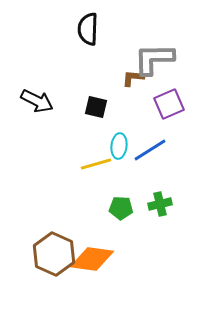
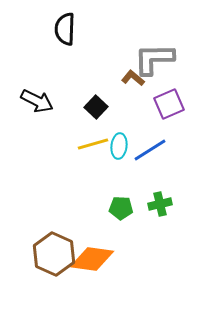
black semicircle: moved 23 px left
brown L-shape: rotated 35 degrees clockwise
black square: rotated 30 degrees clockwise
yellow line: moved 3 px left, 20 px up
